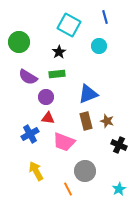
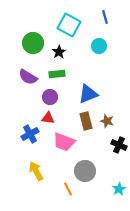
green circle: moved 14 px right, 1 px down
purple circle: moved 4 px right
